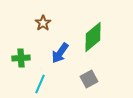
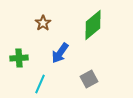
green diamond: moved 12 px up
green cross: moved 2 px left
